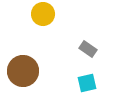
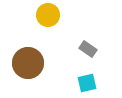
yellow circle: moved 5 px right, 1 px down
brown circle: moved 5 px right, 8 px up
